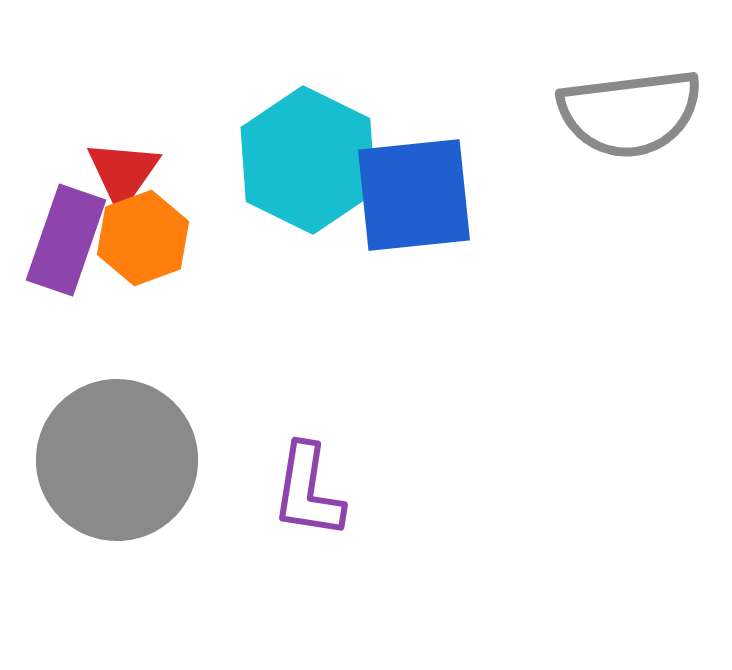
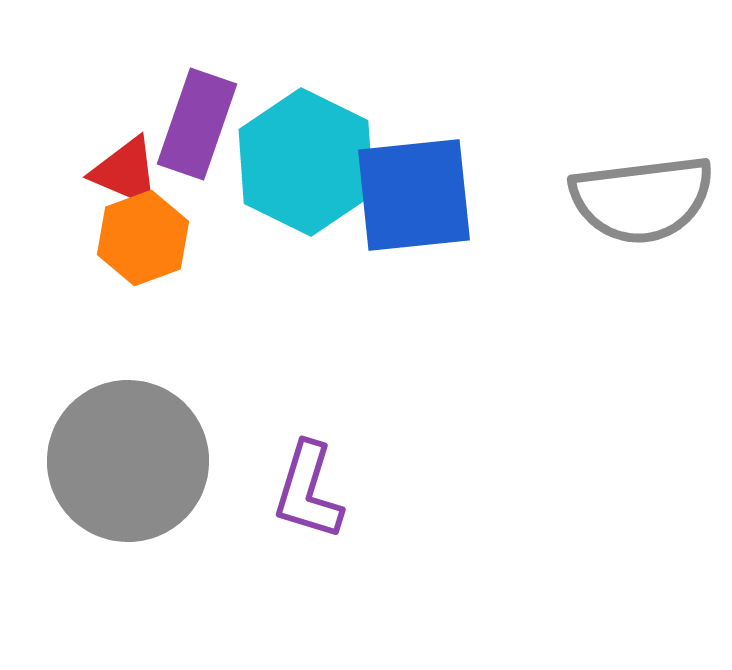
gray semicircle: moved 12 px right, 86 px down
cyan hexagon: moved 2 px left, 2 px down
red triangle: moved 3 px right, 1 px up; rotated 42 degrees counterclockwise
purple rectangle: moved 131 px right, 116 px up
gray circle: moved 11 px right, 1 px down
purple L-shape: rotated 8 degrees clockwise
